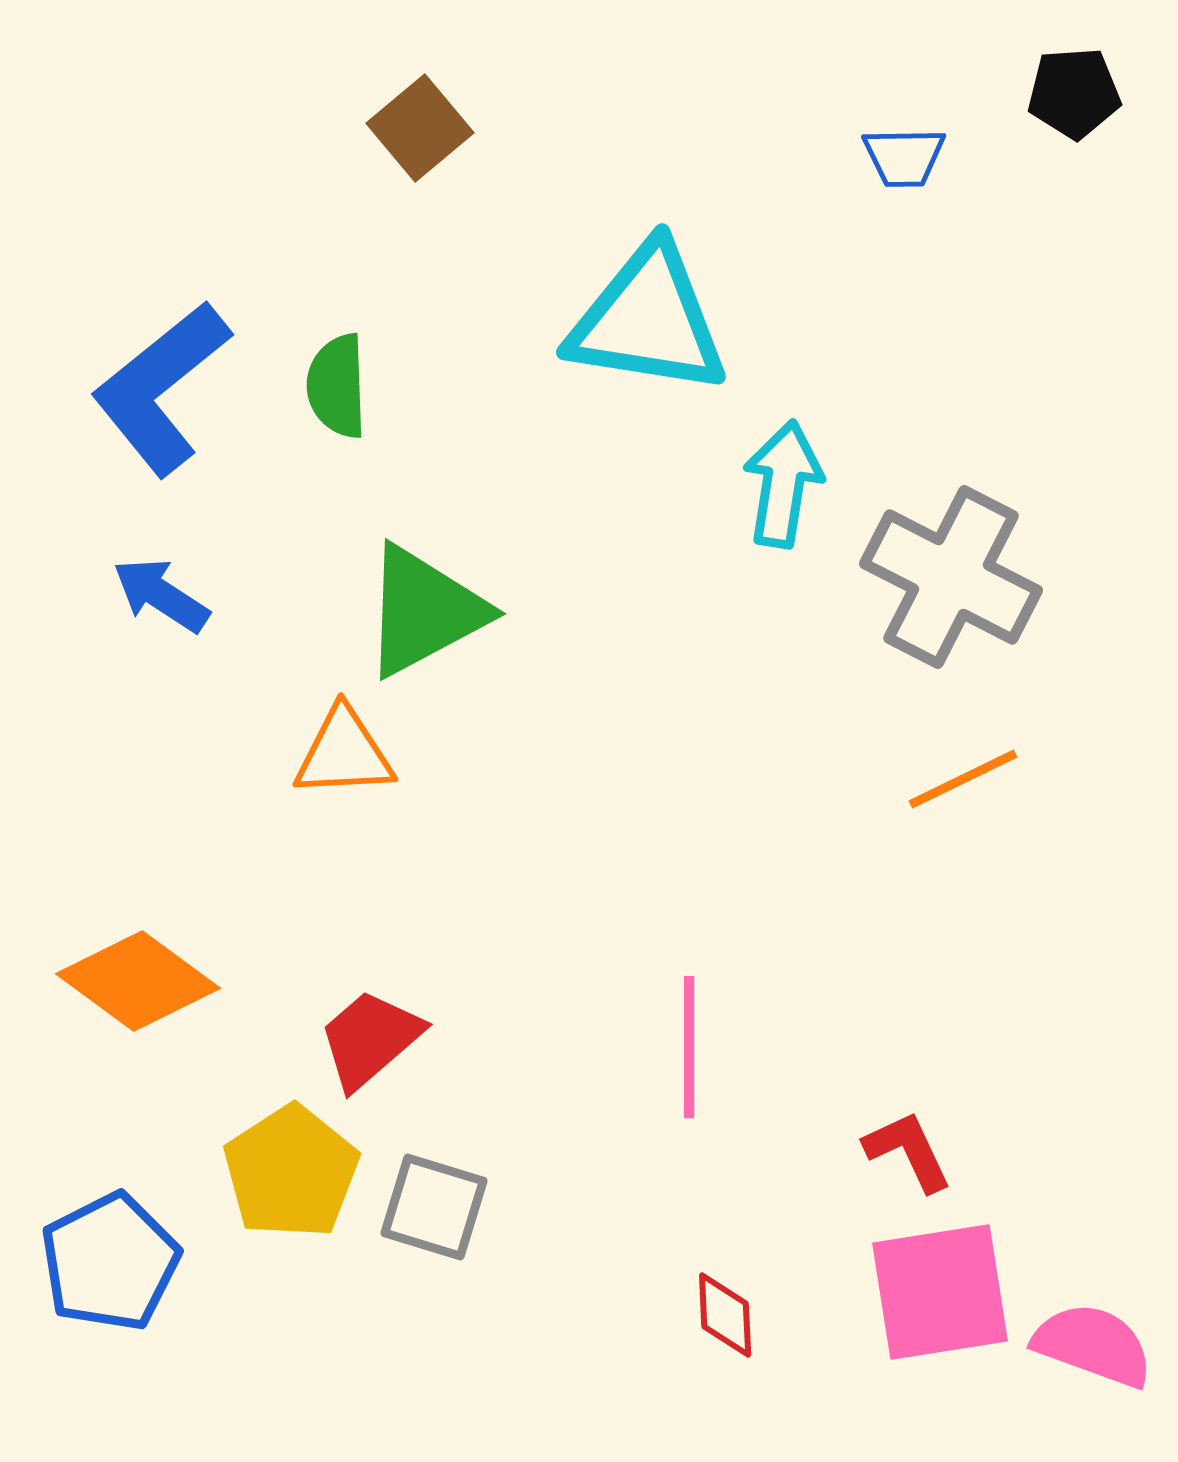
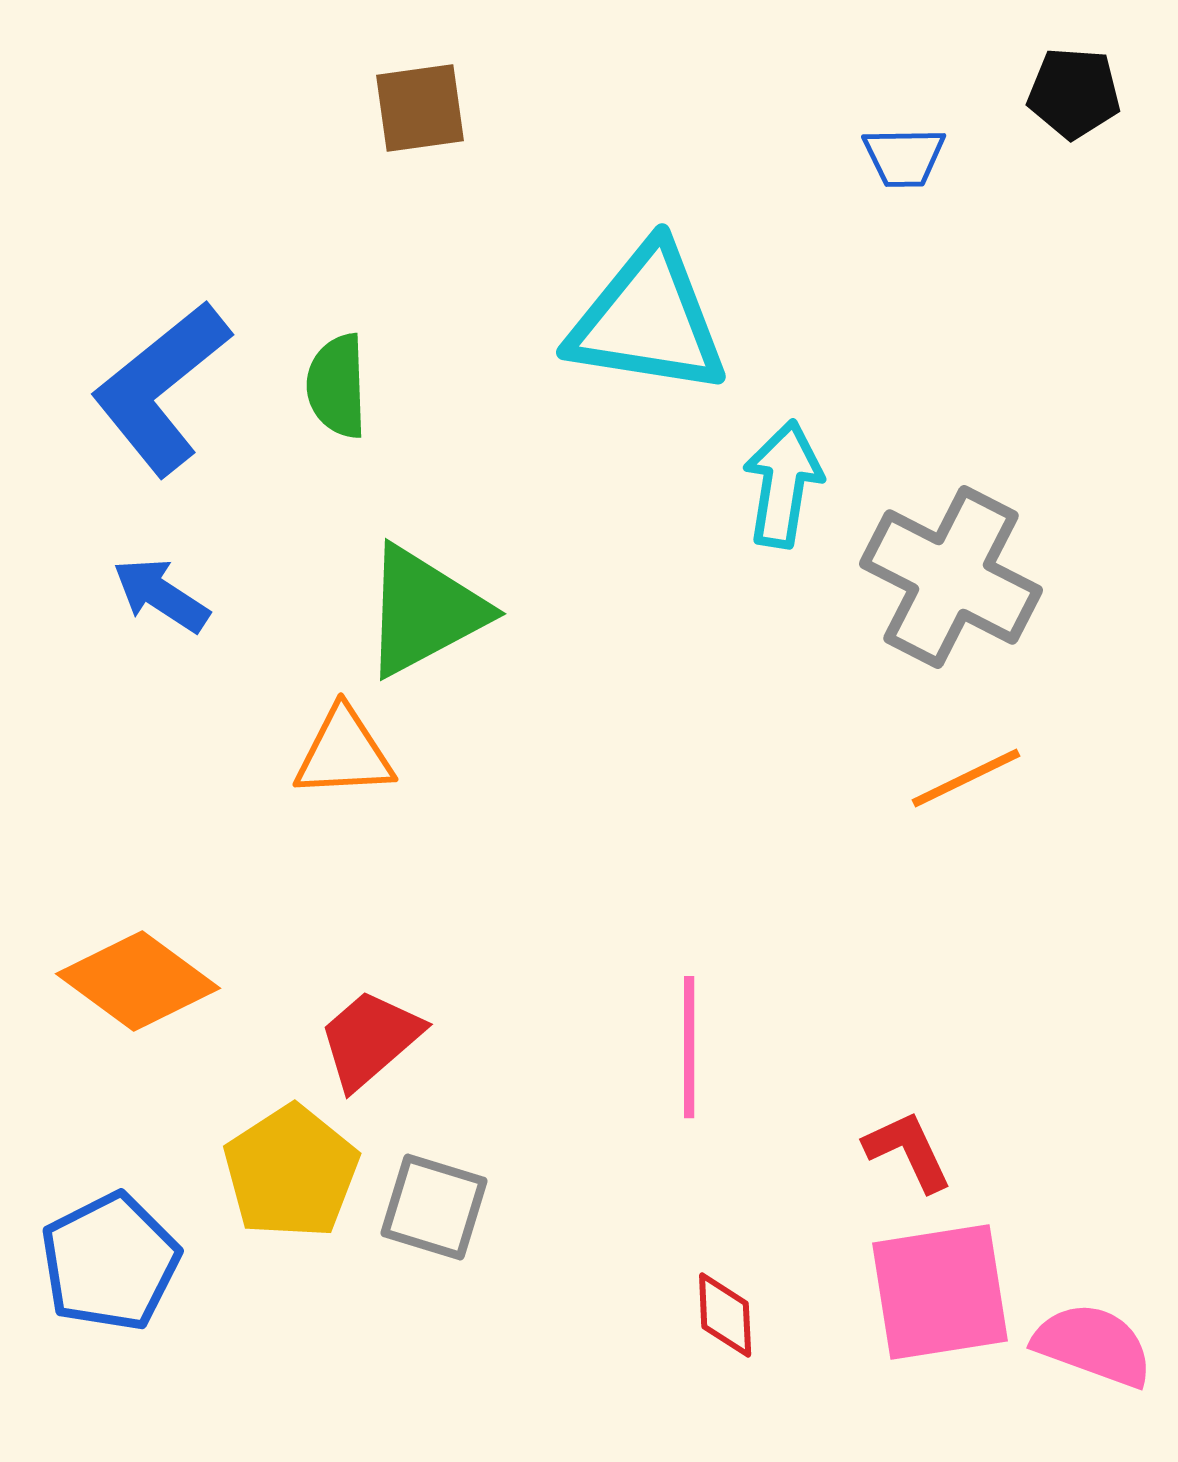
black pentagon: rotated 8 degrees clockwise
brown square: moved 20 px up; rotated 32 degrees clockwise
orange line: moved 3 px right, 1 px up
